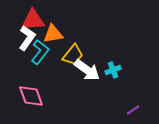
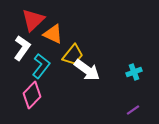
red triangle: rotated 40 degrees counterclockwise
orange triangle: rotated 35 degrees clockwise
white L-shape: moved 5 px left, 10 px down
cyan L-shape: moved 1 px right, 14 px down
cyan cross: moved 21 px right, 2 px down
pink diamond: moved 1 px right, 1 px up; rotated 64 degrees clockwise
